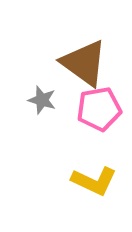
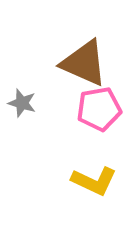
brown triangle: rotated 12 degrees counterclockwise
gray star: moved 20 px left, 3 px down
